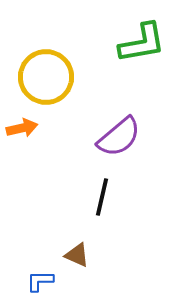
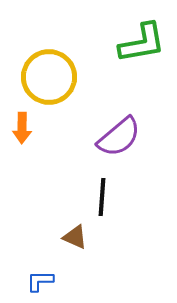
yellow circle: moved 3 px right
orange arrow: rotated 104 degrees clockwise
black line: rotated 9 degrees counterclockwise
brown triangle: moved 2 px left, 18 px up
